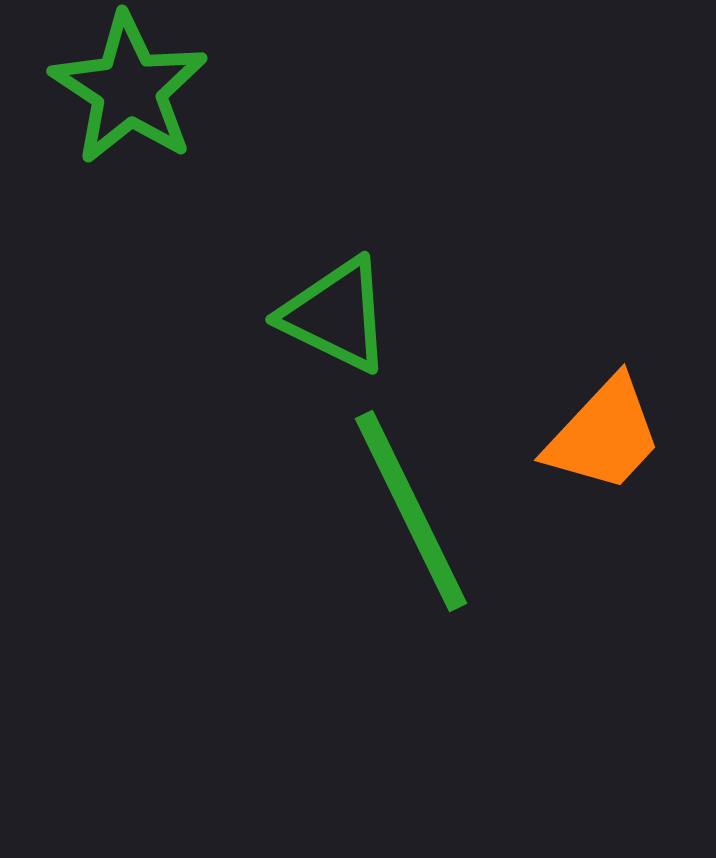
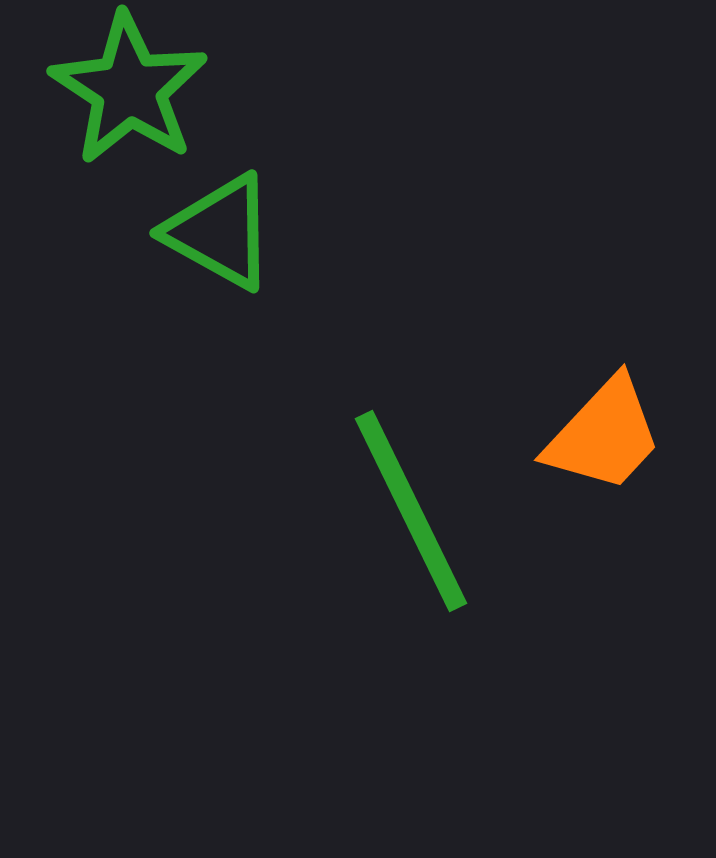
green triangle: moved 116 px left, 83 px up; rotated 3 degrees clockwise
